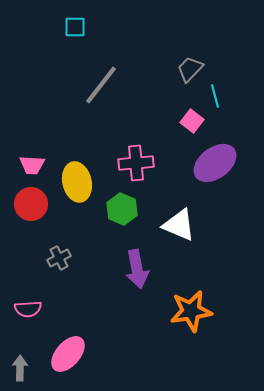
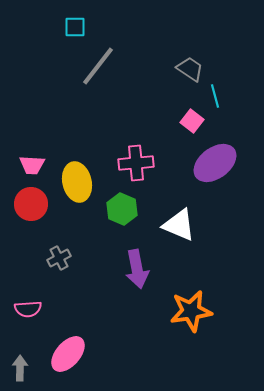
gray trapezoid: rotated 80 degrees clockwise
gray line: moved 3 px left, 19 px up
